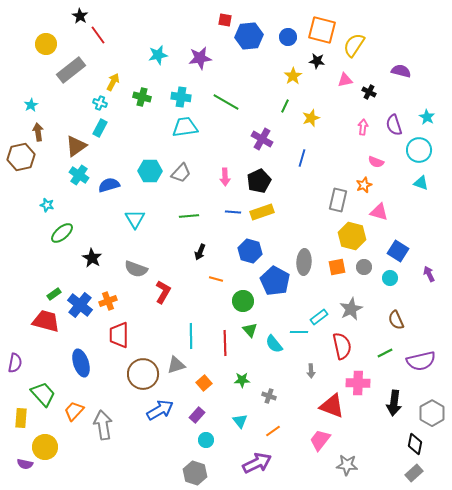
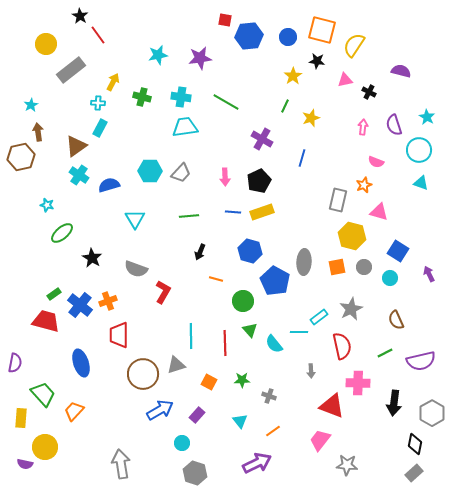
cyan cross at (100, 103): moved 2 px left; rotated 16 degrees counterclockwise
orange square at (204, 383): moved 5 px right, 1 px up; rotated 21 degrees counterclockwise
gray arrow at (103, 425): moved 18 px right, 39 px down
cyan circle at (206, 440): moved 24 px left, 3 px down
